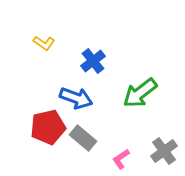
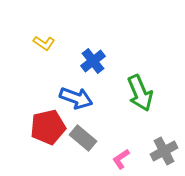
green arrow: rotated 75 degrees counterclockwise
gray cross: rotated 8 degrees clockwise
